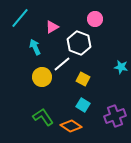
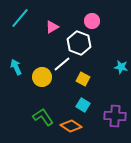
pink circle: moved 3 px left, 2 px down
cyan arrow: moved 19 px left, 20 px down
purple cross: rotated 25 degrees clockwise
